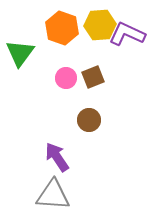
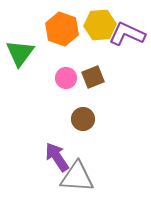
orange hexagon: moved 1 px down
brown circle: moved 6 px left, 1 px up
gray triangle: moved 24 px right, 18 px up
